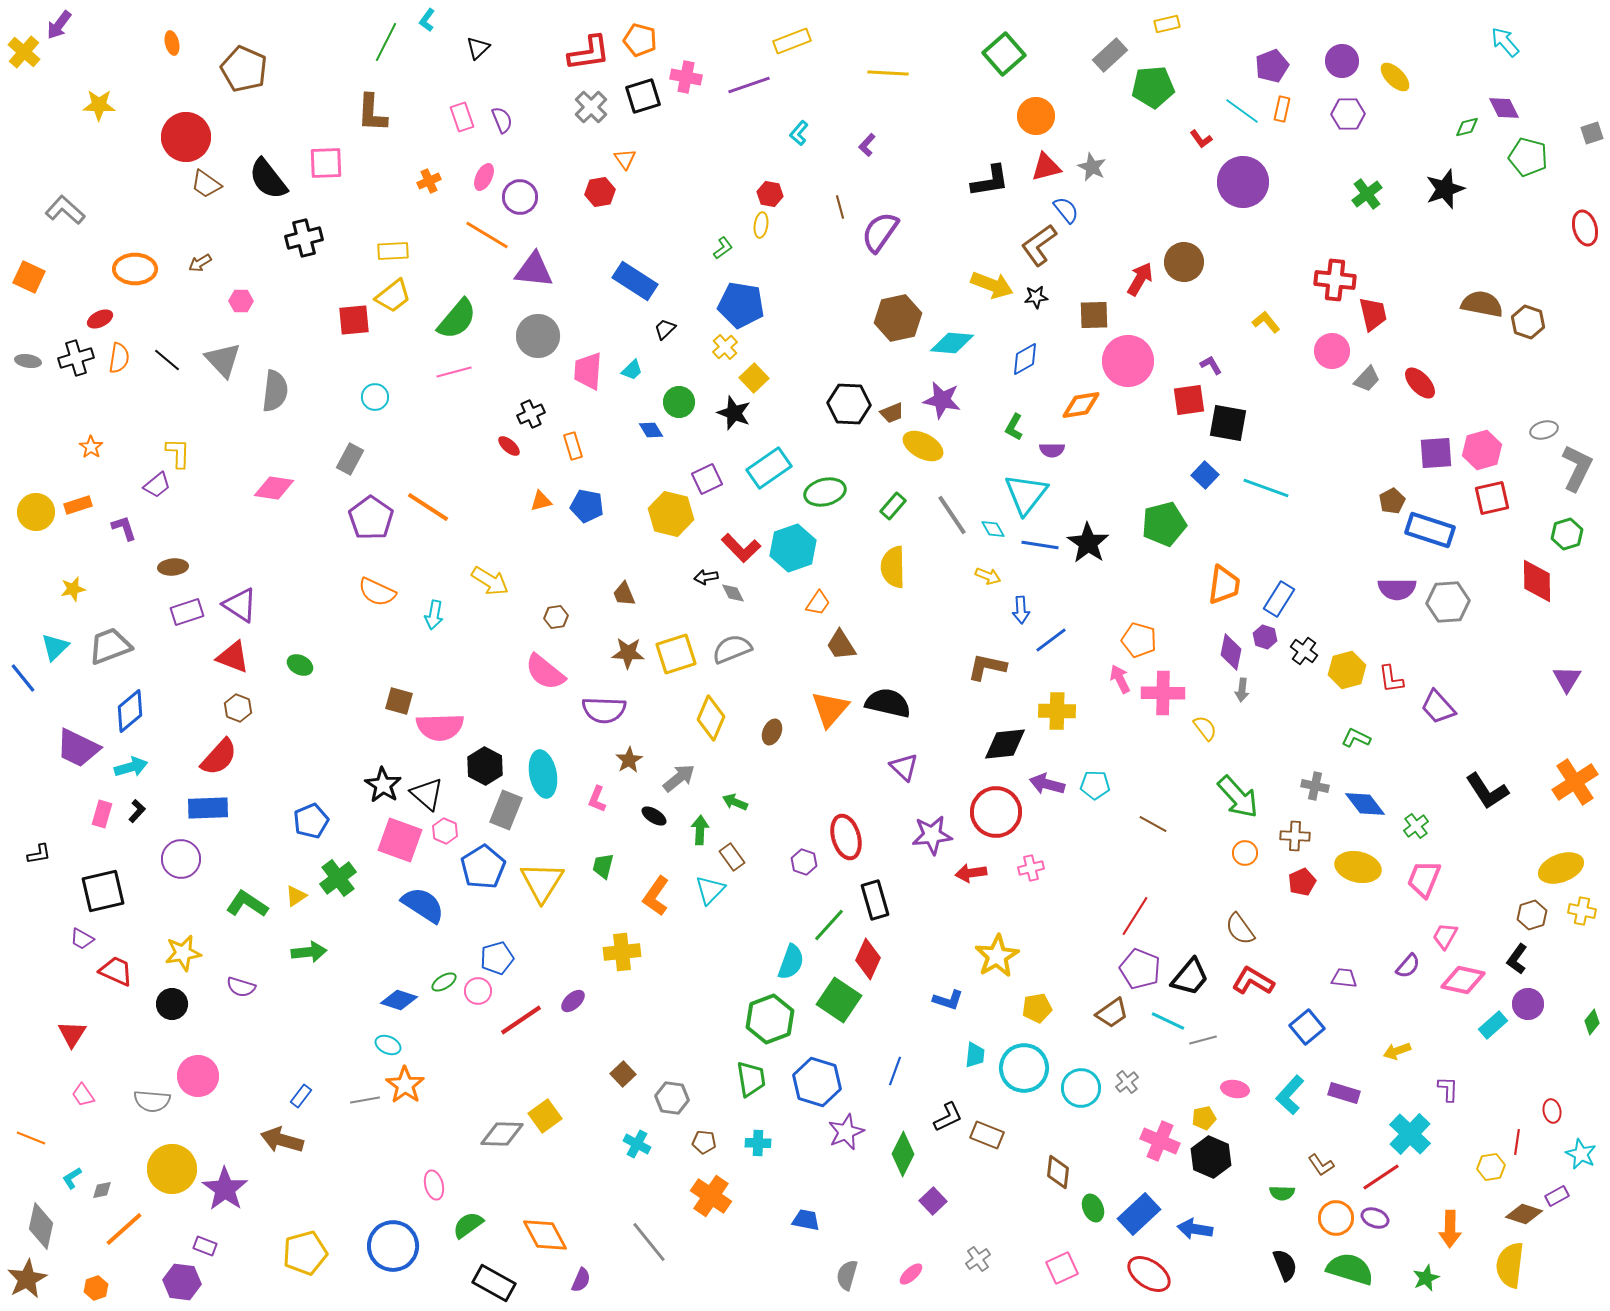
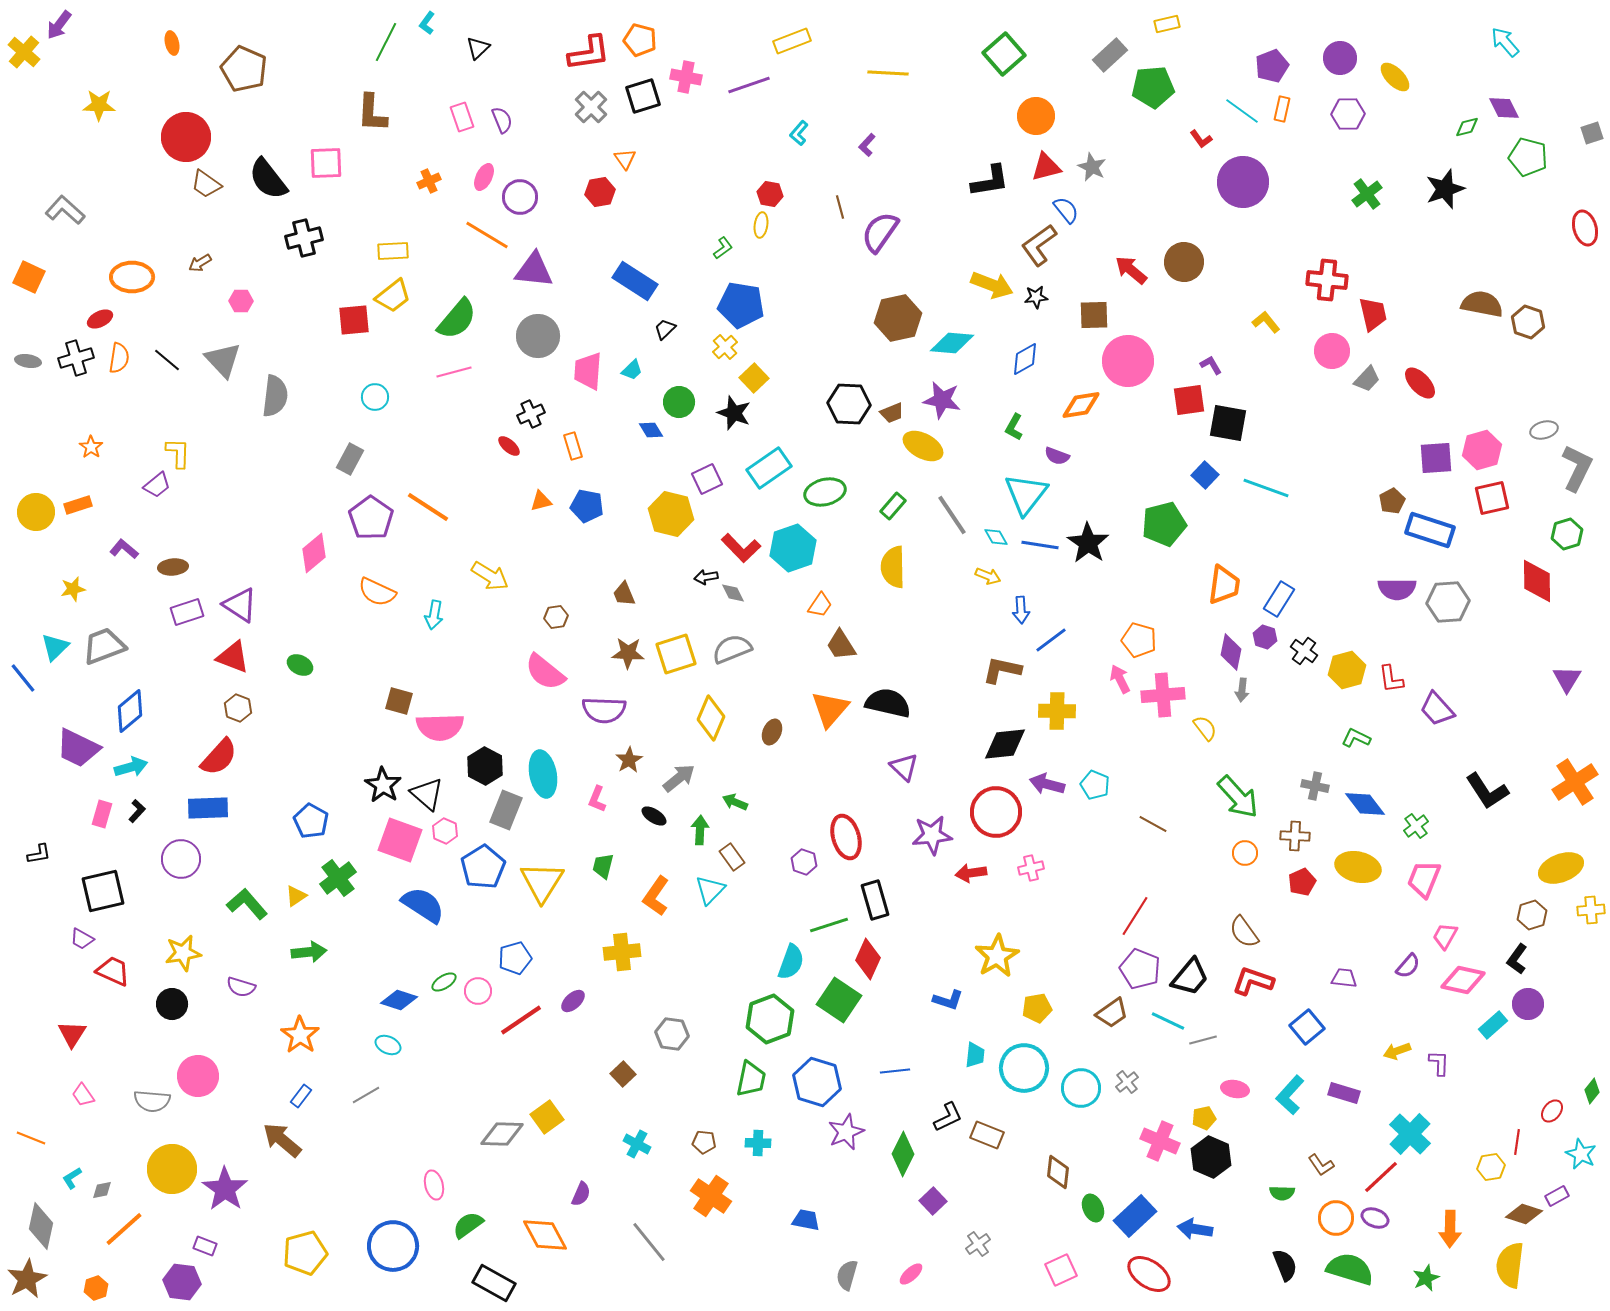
cyan L-shape at (427, 20): moved 3 px down
purple circle at (1342, 61): moved 2 px left, 3 px up
orange ellipse at (135, 269): moved 3 px left, 8 px down
red arrow at (1140, 279): moved 9 px left, 9 px up; rotated 80 degrees counterclockwise
red cross at (1335, 280): moved 8 px left
gray semicircle at (275, 391): moved 5 px down
purple semicircle at (1052, 450): moved 5 px right, 6 px down; rotated 20 degrees clockwise
purple square at (1436, 453): moved 5 px down
pink diamond at (274, 488): moved 40 px right, 65 px down; rotated 48 degrees counterclockwise
purple L-shape at (124, 528): moved 21 px down; rotated 32 degrees counterclockwise
cyan diamond at (993, 529): moved 3 px right, 8 px down
yellow arrow at (490, 581): moved 5 px up
orange trapezoid at (818, 603): moved 2 px right, 2 px down
gray trapezoid at (110, 646): moved 6 px left
brown L-shape at (987, 667): moved 15 px right, 3 px down
pink cross at (1163, 693): moved 2 px down; rotated 6 degrees counterclockwise
purple trapezoid at (1438, 707): moved 1 px left, 2 px down
cyan pentagon at (1095, 785): rotated 20 degrees clockwise
blue pentagon at (311, 821): rotated 20 degrees counterclockwise
green L-shape at (247, 904): rotated 15 degrees clockwise
yellow cross at (1582, 911): moved 9 px right, 1 px up; rotated 16 degrees counterclockwise
green line at (829, 925): rotated 30 degrees clockwise
brown semicircle at (1240, 929): moved 4 px right, 3 px down
blue pentagon at (497, 958): moved 18 px right
red trapezoid at (116, 971): moved 3 px left
red L-shape at (1253, 981): rotated 12 degrees counterclockwise
green diamond at (1592, 1022): moved 69 px down
blue line at (895, 1071): rotated 64 degrees clockwise
green trapezoid at (751, 1079): rotated 21 degrees clockwise
orange star at (405, 1085): moved 105 px left, 50 px up
purple L-shape at (1448, 1089): moved 9 px left, 26 px up
gray hexagon at (672, 1098): moved 64 px up
gray line at (365, 1100): moved 1 px right, 5 px up; rotated 20 degrees counterclockwise
red ellipse at (1552, 1111): rotated 50 degrees clockwise
yellow square at (545, 1116): moved 2 px right, 1 px down
brown arrow at (282, 1140): rotated 24 degrees clockwise
red line at (1381, 1177): rotated 9 degrees counterclockwise
blue rectangle at (1139, 1214): moved 4 px left, 2 px down
gray cross at (978, 1259): moved 15 px up
pink square at (1062, 1268): moved 1 px left, 2 px down
purple semicircle at (581, 1280): moved 86 px up
